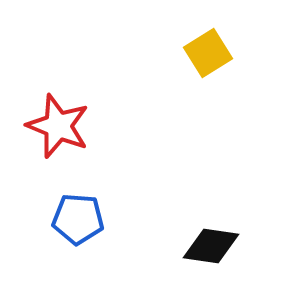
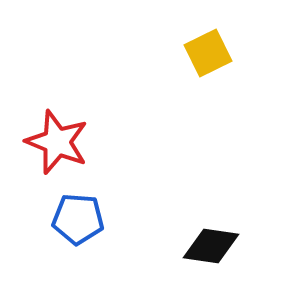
yellow square: rotated 6 degrees clockwise
red star: moved 1 px left, 16 px down
